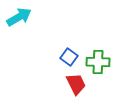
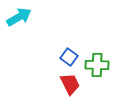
green cross: moved 1 px left, 3 px down
red trapezoid: moved 6 px left
